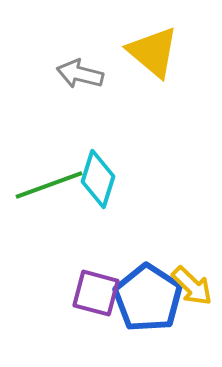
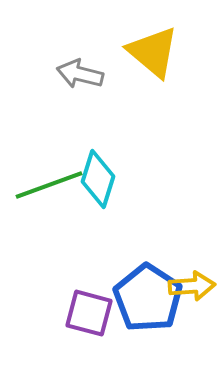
yellow arrow: rotated 48 degrees counterclockwise
purple square: moved 7 px left, 20 px down
